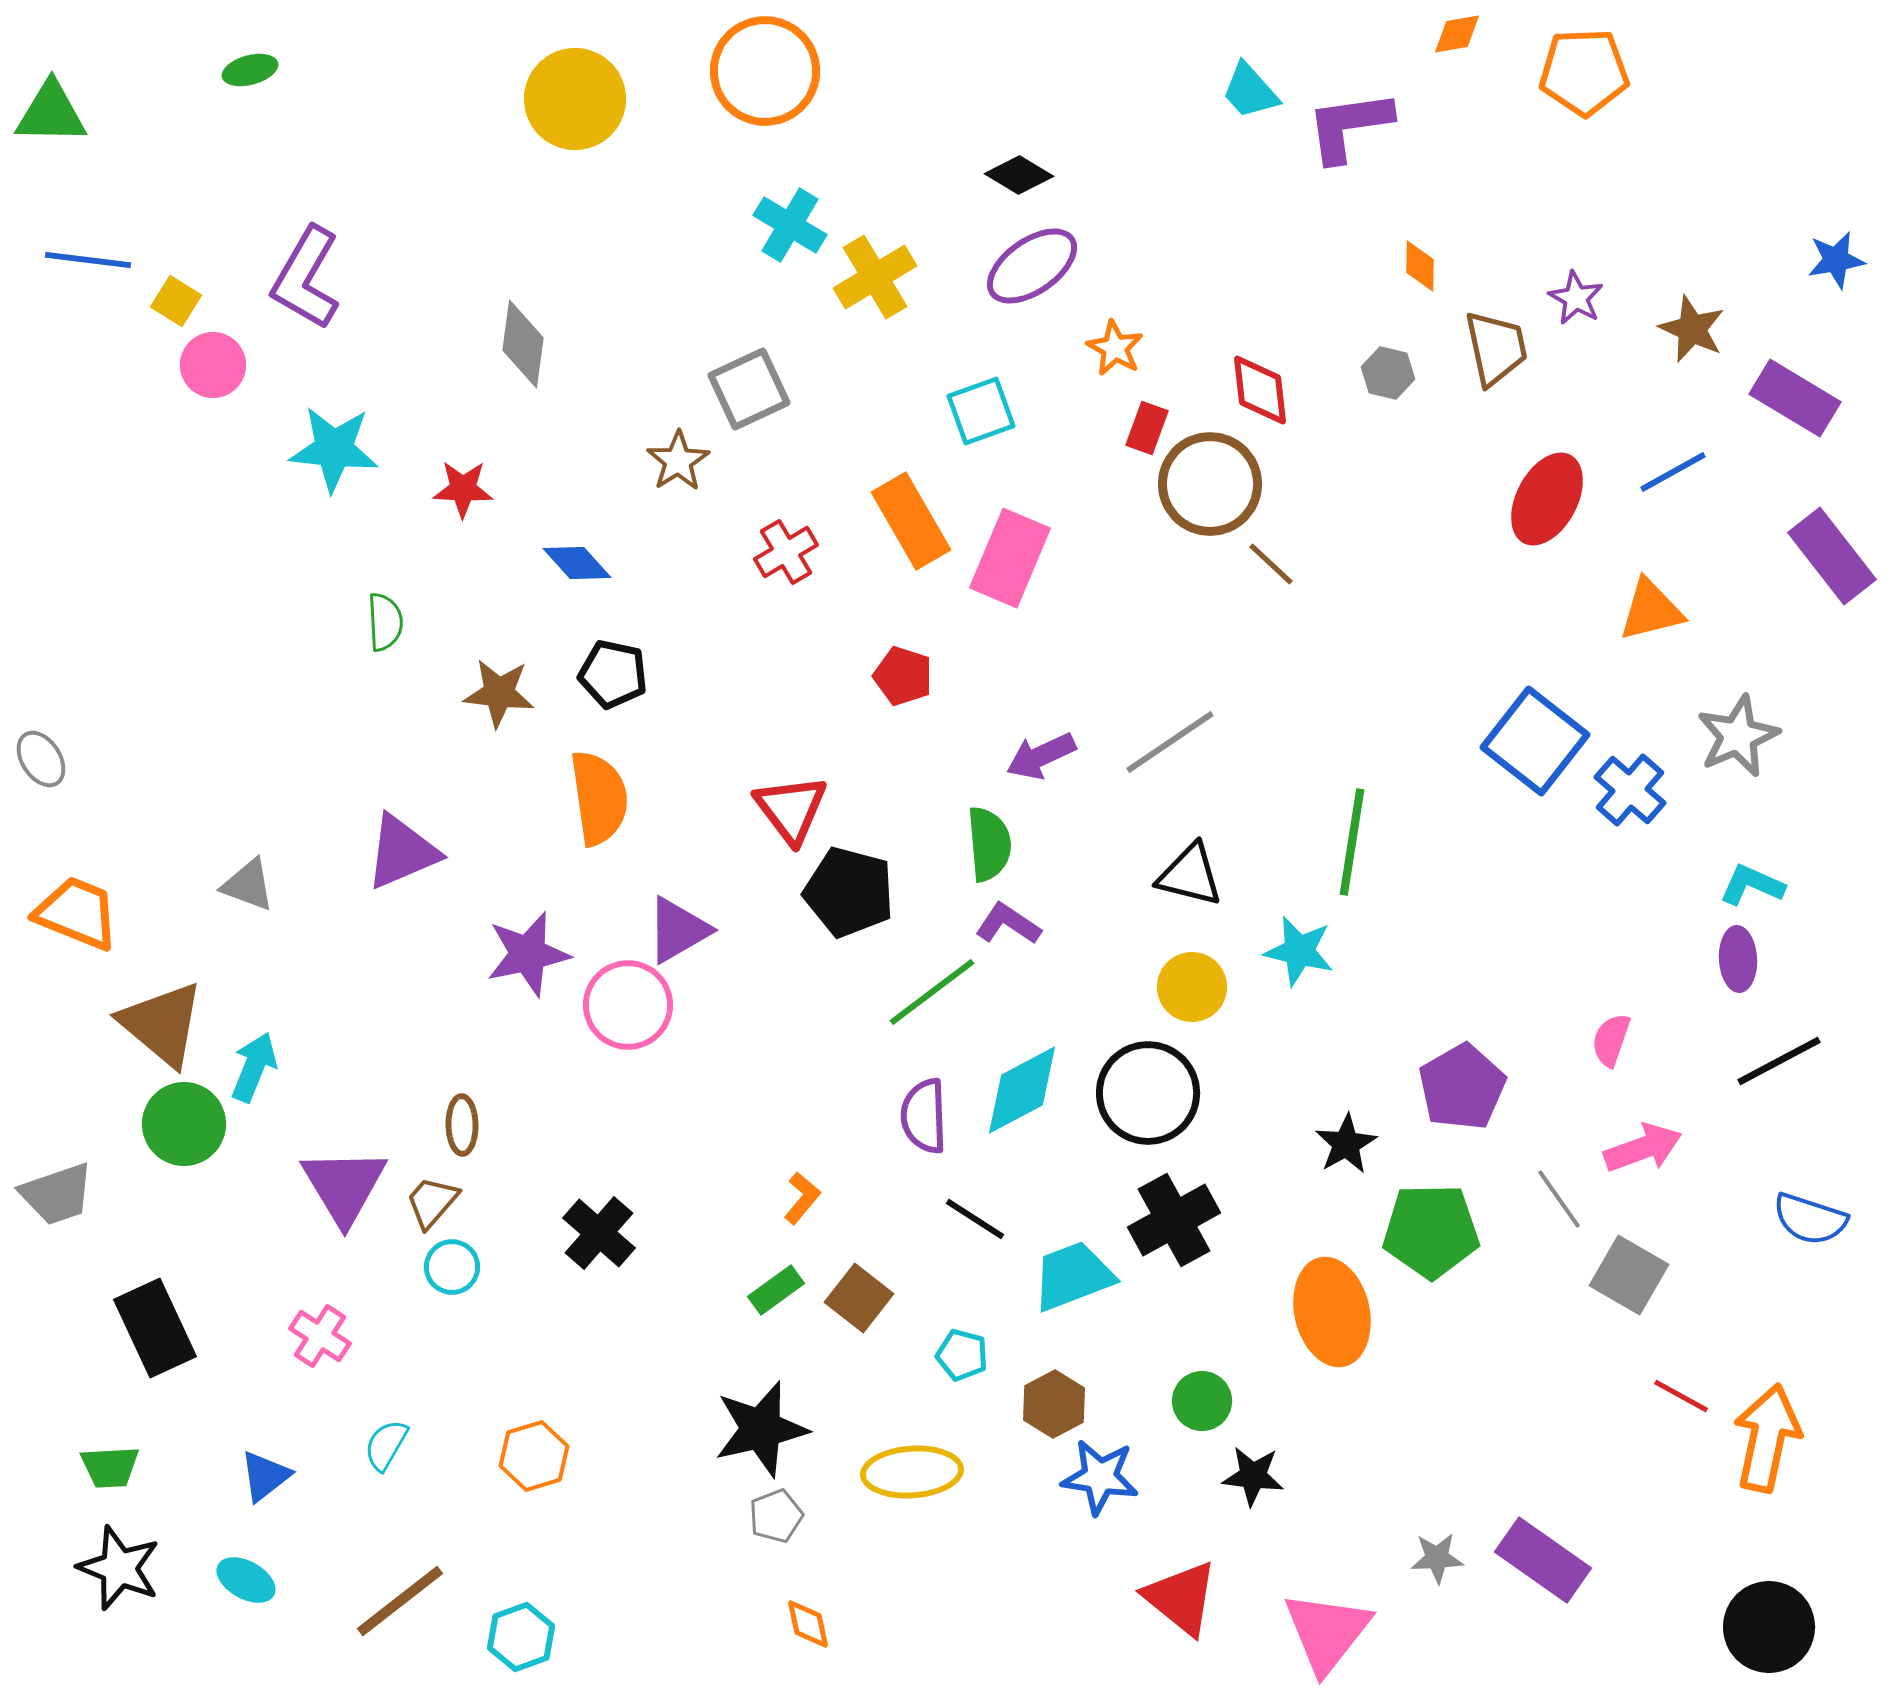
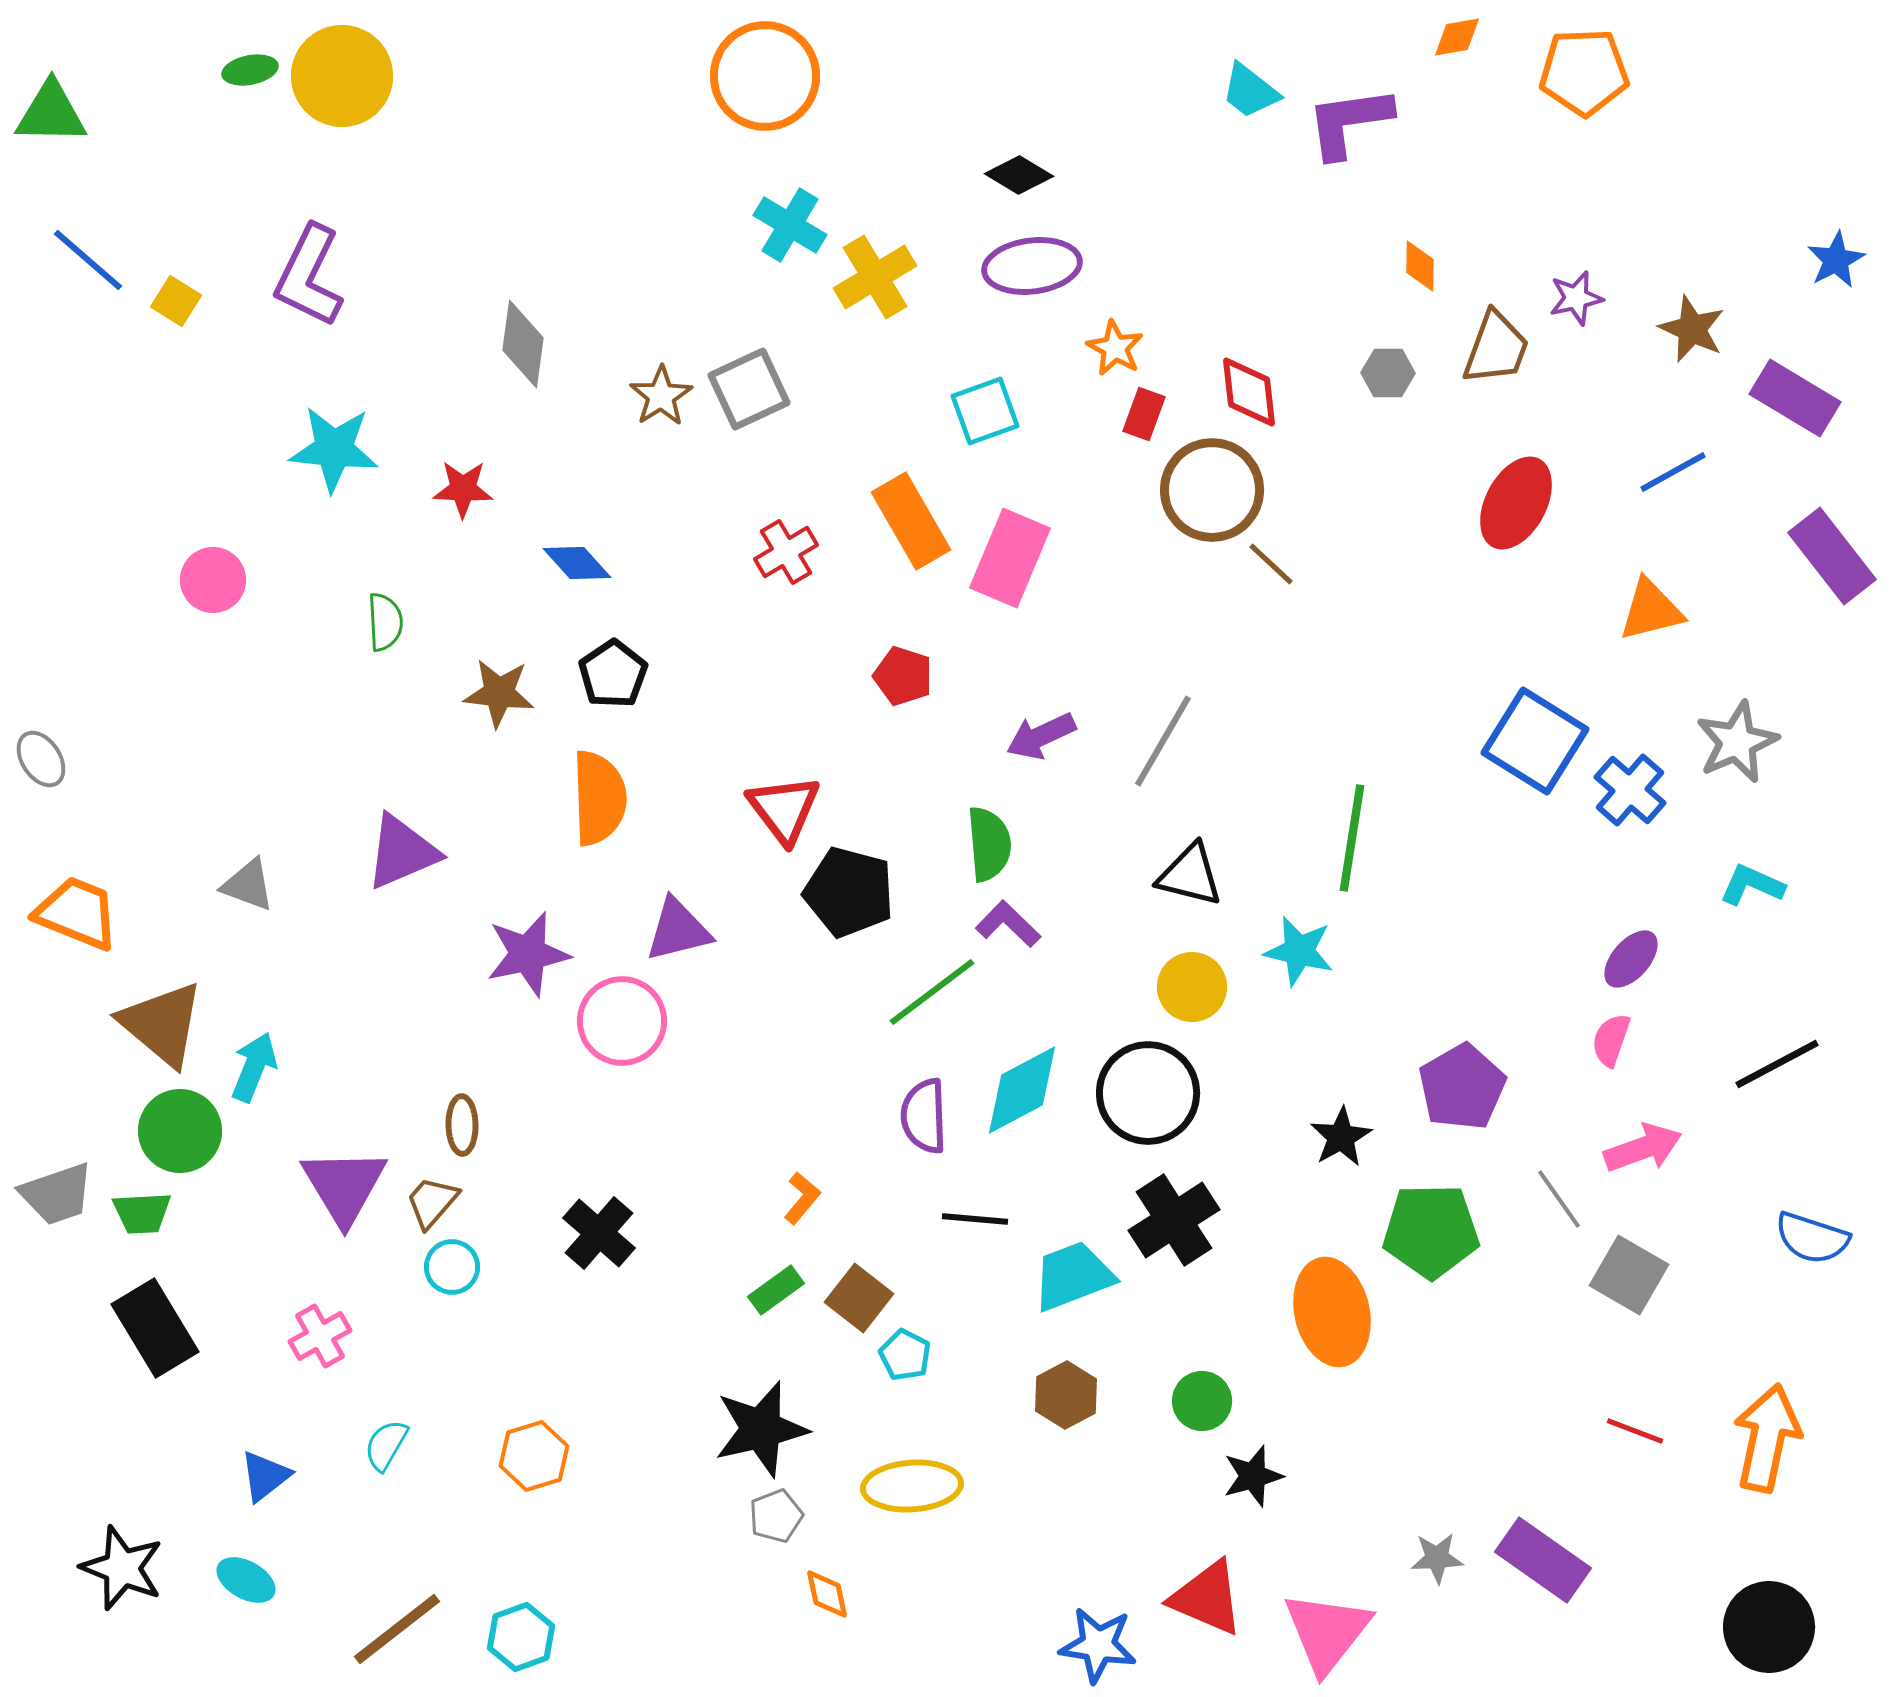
orange diamond at (1457, 34): moved 3 px down
green ellipse at (250, 70): rotated 4 degrees clockwise
orange circle at (765, 71): moved 5 px down
cyan trapezoid at (1250, 91): rotated 10 degrees counterclockwise
yellow circle at (575, 99): moved 233 px left, 23 px up
purple L-shape at (1349, 126): moved 4 px up
blue line at (88, 260): rotated 34 degrees clockwise
blue star at (1836, 260): rotated 18 degrees counterclockwise
purple ellipse at (1032, 266): rotated 28 degrees clockwise
purple L-shape at (306, 278): moved 3 px right, 2 px up; rotated 4 degrees counterclockwise
purple star at (1576, 298): rotated 30 degrees clockwise
brown trapezoid at (1496, 348): rotated 32 degrees clockwise
pink circle at (213, 365): moved 215 px down
gray hexagon at (1388, 373): rotated 12 degrees counterclockwise
red diamond at (1260, 390): moved 11 px left, 2 px down
cyan square at (981, 411): moved 4 px right
red rectangle at (1147, 428): moved 3 px left, 14 px up
brown star at (678, 461): moved 17 px left, 65 px up
brown circle at (1210, 484): moved 2 px right, 6 px down
red ellipse at (1547, 499): moved 31 px left, 4 px down
black pentagon at (613, 674): rotated 26 degrees clockwise
gray star at (1738, 736): moved 1 px left, 6 px down
blue square at (1535, 741): rotated 6 degrees counterclockwise
gray line at (1170, 742): moved 7 px left, 1 px up; rotated 26 degrees counterclockwise
purple arrow at (1041, 756): moved 20 px up
orange semicircle at (599, 798): rotated 6 degrees clockwise
red triangle at (791, 809): moved 7 px left
green line at (1352, 842): moved 4 px up
purple L-shape at (1008, 924): rotated 10 degrees clockwise
purple triangle at (678, 930): rotated 16 degrees clockwise
purple ellipse at (1738, 959): moved 107 px left; rotated 44 degrees clockwise
pink circle at (628, 1005): moved 6 px left, 16 px down
black line at (1779, 1061): moved 2 px left, 3 px down
green circle at (184, 1124): moved 4 px left, 7 px down
black star at (1346, 1144): moved 5 px left, 7 px up
black line at (975, 1219): rotated 28 degrees counterclockwise
blue semicircle at (1810, 1219): moved 2 px right, 19 px down
black cross at (1174, 1220): rotated 4 degrees counterclockwise
black rectangle at (155, 1328): rotated 6 degrees counterclockwise
pink cross at (320, 1336): rotated 28 degrees clockwise
cyan pentagon at (962, 1355): moved 57 px left; rotated 12 degrees clockwise
red line at (1681, 1396): moved 46 px left, 35 px down; rotated 8 degrees counterclockwise
brown hexagon at (1054, 1404): moved 12 px right, 9 px up
green trapezoid at (110, 1467): moved 32 px right, 254 px up
yellow ellipse at (912, 1472): moved 14 px down
black star at (1253, 1476): rotated 22 degrees counterclockwise
blue star at (1100, 1477): moved 2 px left, 168 px down
black star at (119, 1568): moved 3 px right
red triangle at (1181, 1598): moved 26 px right; rotated 16 degrees counterclockwise
brown line at (400, 1601): moved 3 px left, 28 px down
orange diamond at (808, 1624): moved 19 px right, 30 px up
